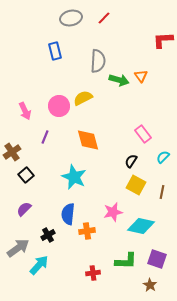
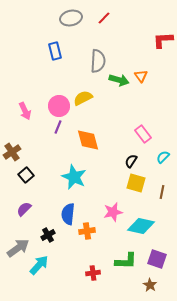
purple line: moved 13 px right, 10 px up
yellow square: moved 2 px up; rotated 12 degrees counterclockwise
